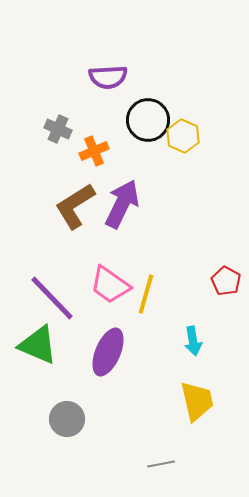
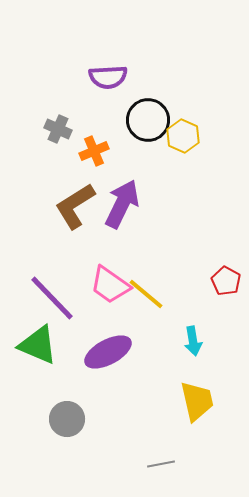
yellow line: rotated 66 degrees counterclockwise
purple ellipse: rotated 39 degrees clockwise
